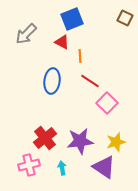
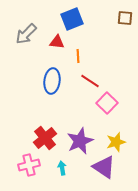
brown square: rotated 21 degrees counterclockwise
red triangle: moved 5 px left; rotated 21 degrees counterclockwise
orange line: moved 2 px left
purple star: rotated 16 degrees counterclockwise
